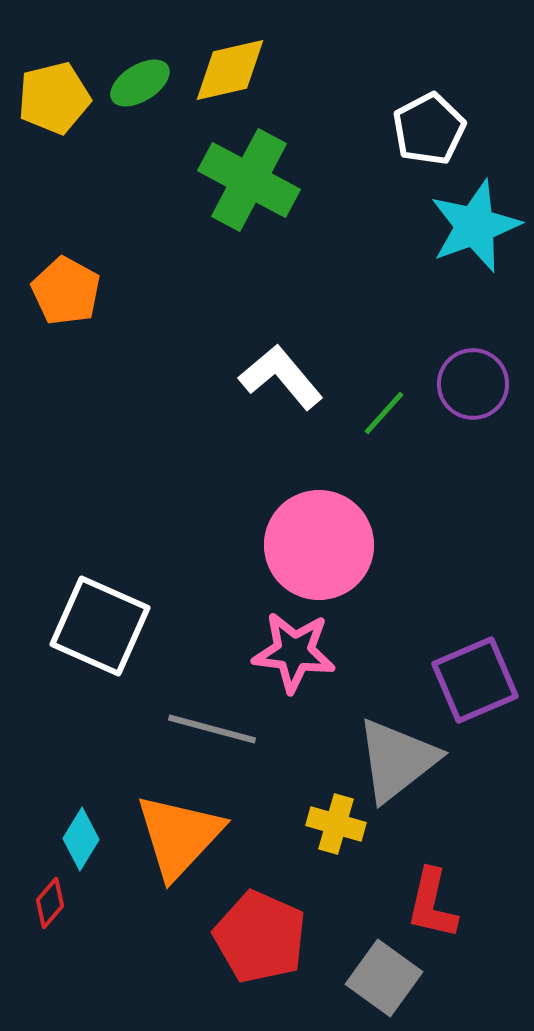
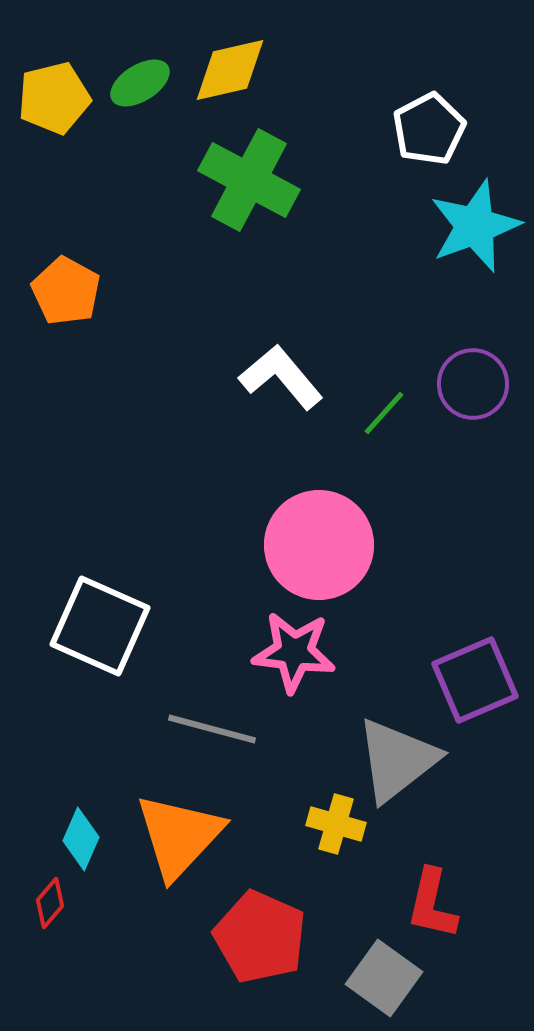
cyan diamond: rotated 8 degrees counterclockwise
